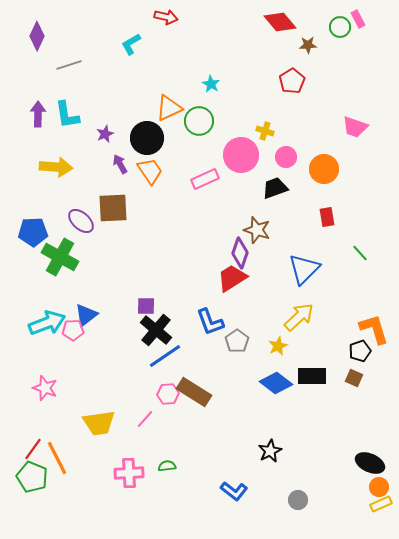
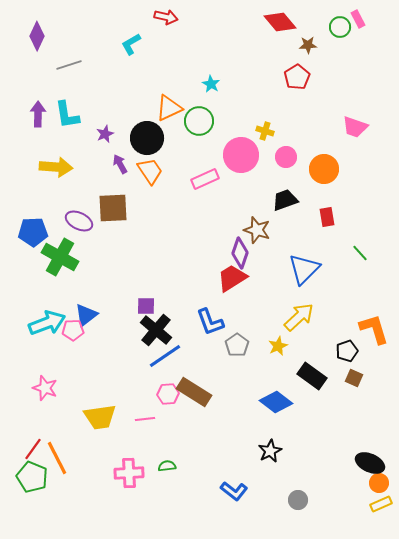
red pentagon at (292, 81): moved 5 px right, 4 px up
black trapezoid at (275, 188): moved 10 px right, 12 px down
purple ellipse at (81, 221): moved 2 px left; rotated 16 degrees counterclockwise
gray pentagon at (237, 341): moved 4 px down
black pentagon at (360, 351): moved 13 px left
black rectangle at (312, 376): rotated 36 degrees clockwise
blue diamond at (276, 383): moved 19 px down
pink line at (145, 419): rotated 42 degrees clockwise
yellow trapezoid at (99, 423): moved 1 px right, 6 px up
orange circle at (379, 487): moved 4 px up
